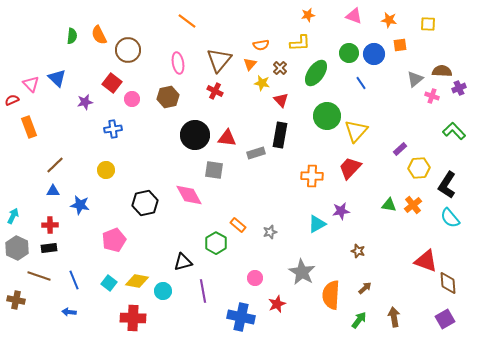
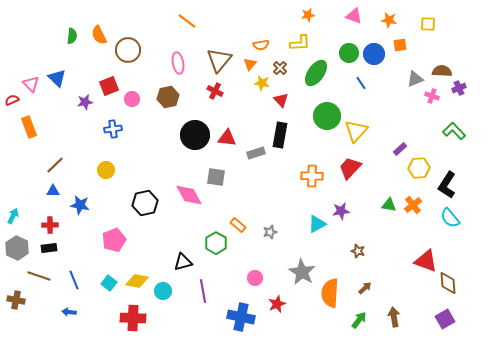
gray triangle at (415, 79): rotated 18 degrees clockwise
red square at (112, 83): moved 3 px left, 3 px down; rotated 30 degrees clockwise
gray square at (214, 170): moved 2 px right, 7 px down
orange semicircle at (331, 295): moved 1 px left, 2 px up
